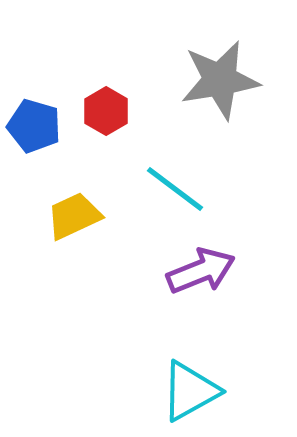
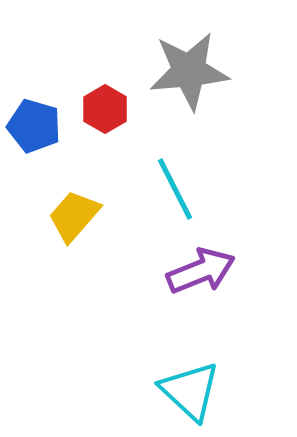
gray star: moved 31 px left, 9 px up; rotated 4 degrees clockwise
red hexagon: moved 1 px left, 2 px up
cyan line: rotated 26 degrees clockwise
yellow trapezoid: rotated 24 degrees counterclockwise
cyan triangle: rotated 48 degrees counterclockwise
